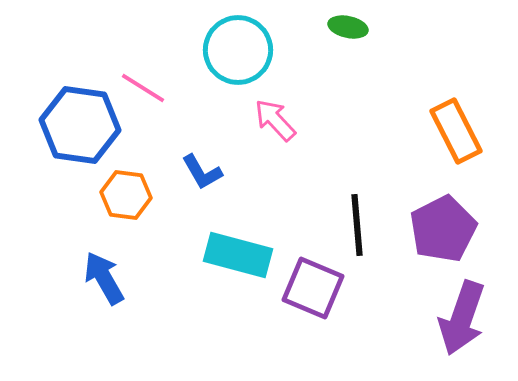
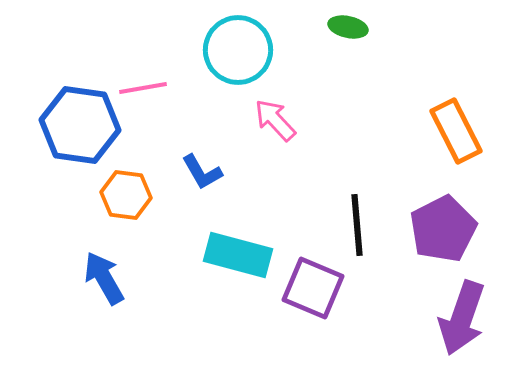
pink line: rotated 42 degrees counterclockwise
